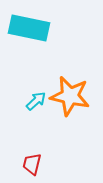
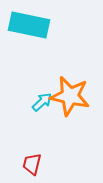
cyan rectangle: moved 3 px up
cyan arrow: moved 6 px right, 1 px down
